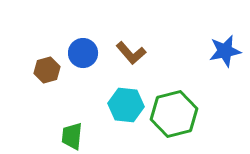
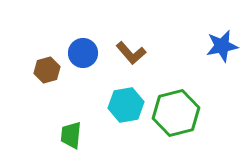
blue star: moved 3 px left, 5 px up
cyan hexagon: rotated 16 degrees counterclockwise
green hexagon: moved 2 px right, 1 px up
green trapezoid: moved 1 px left, 1 px up
